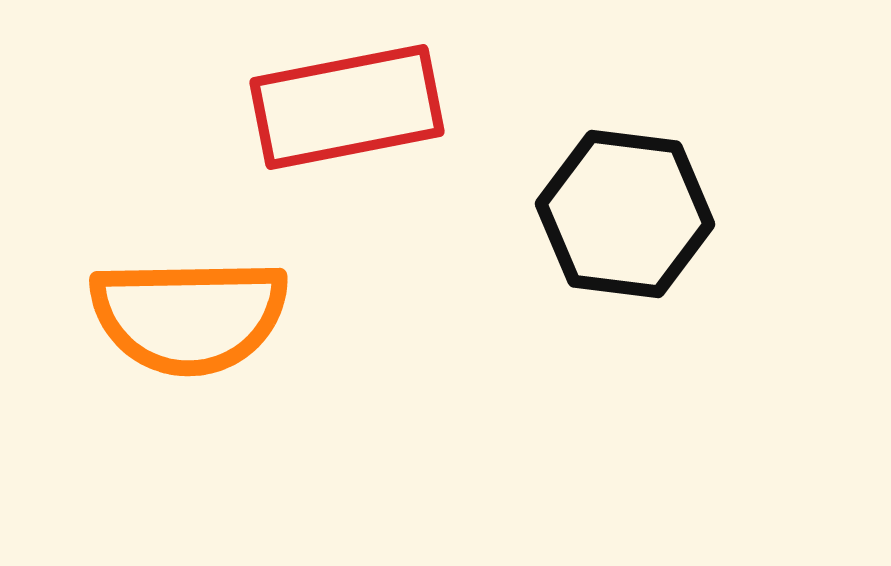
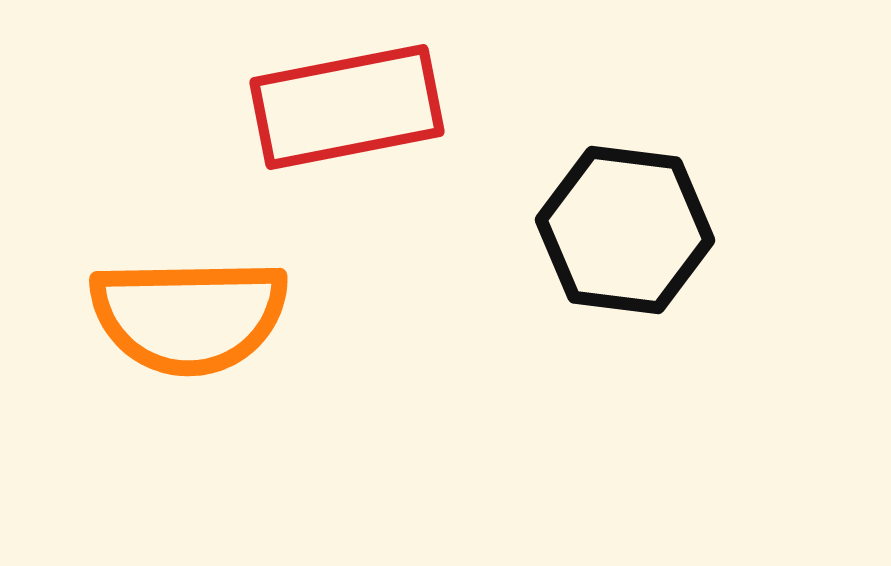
black hexagon: moved 16 px down
